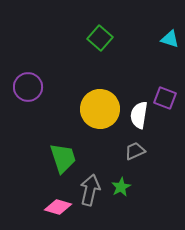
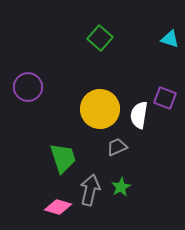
gray trapezoid: moved 18 px left, 4 px up
